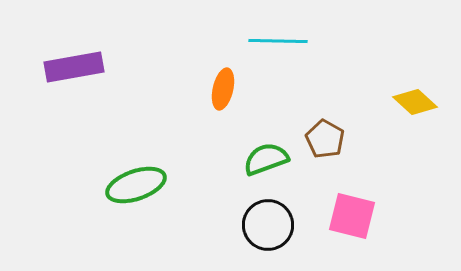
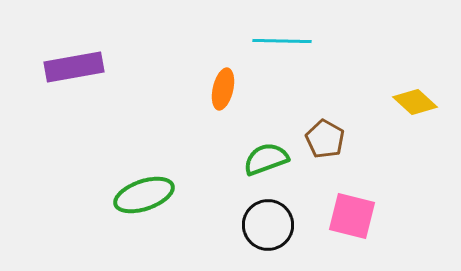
cyan line: moved 4 px right
green ellipse: moved 8 px right, 10 px down
